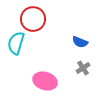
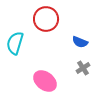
red circle: moved 13 px right
cyan semicircle: moved 1 px left
pink ellipse: rotated 20 degrees clockwise
